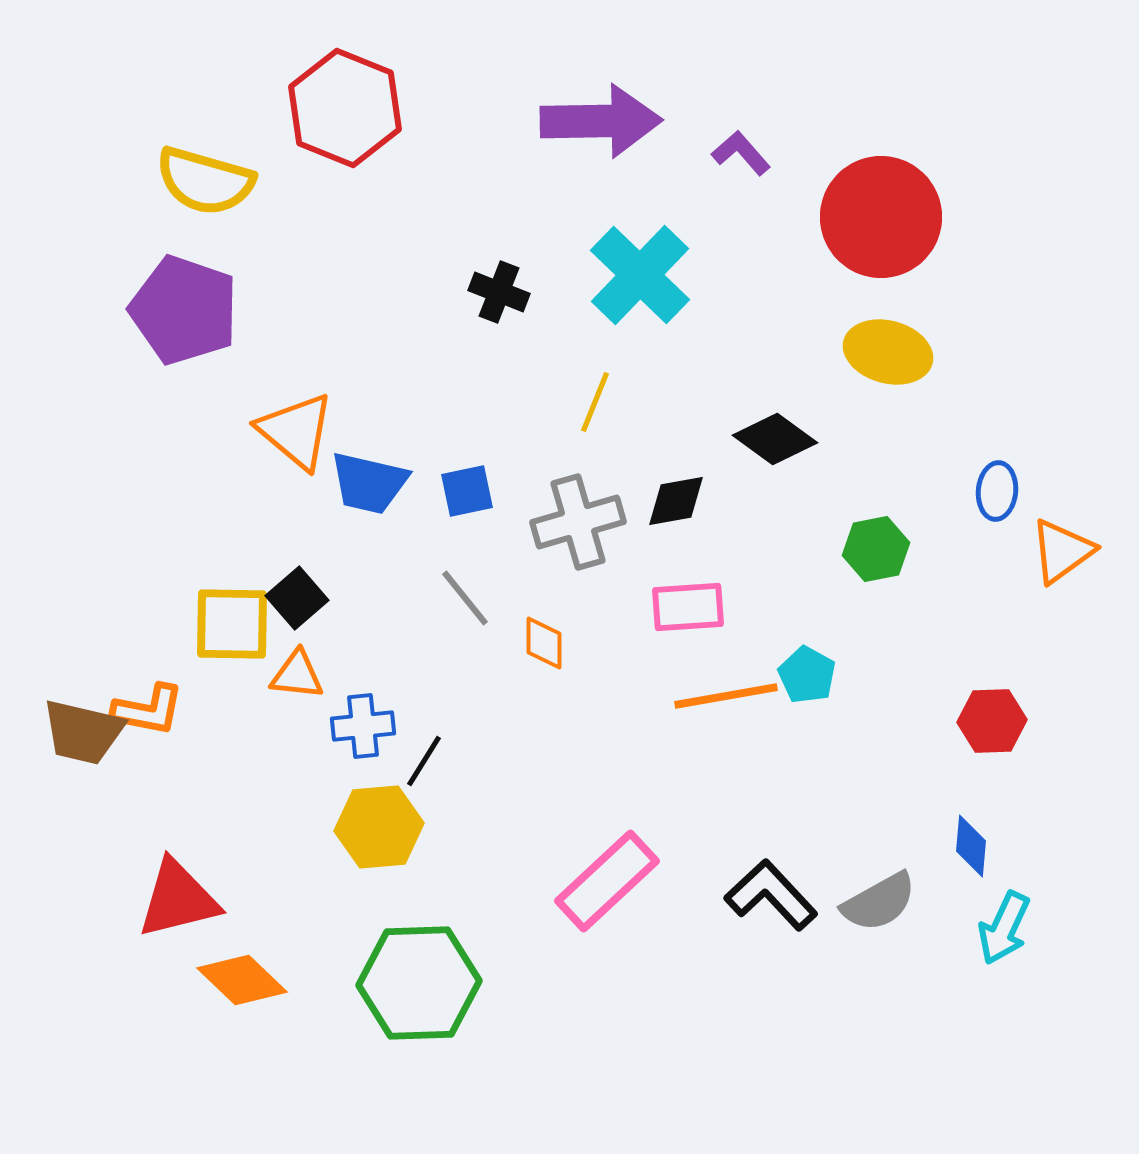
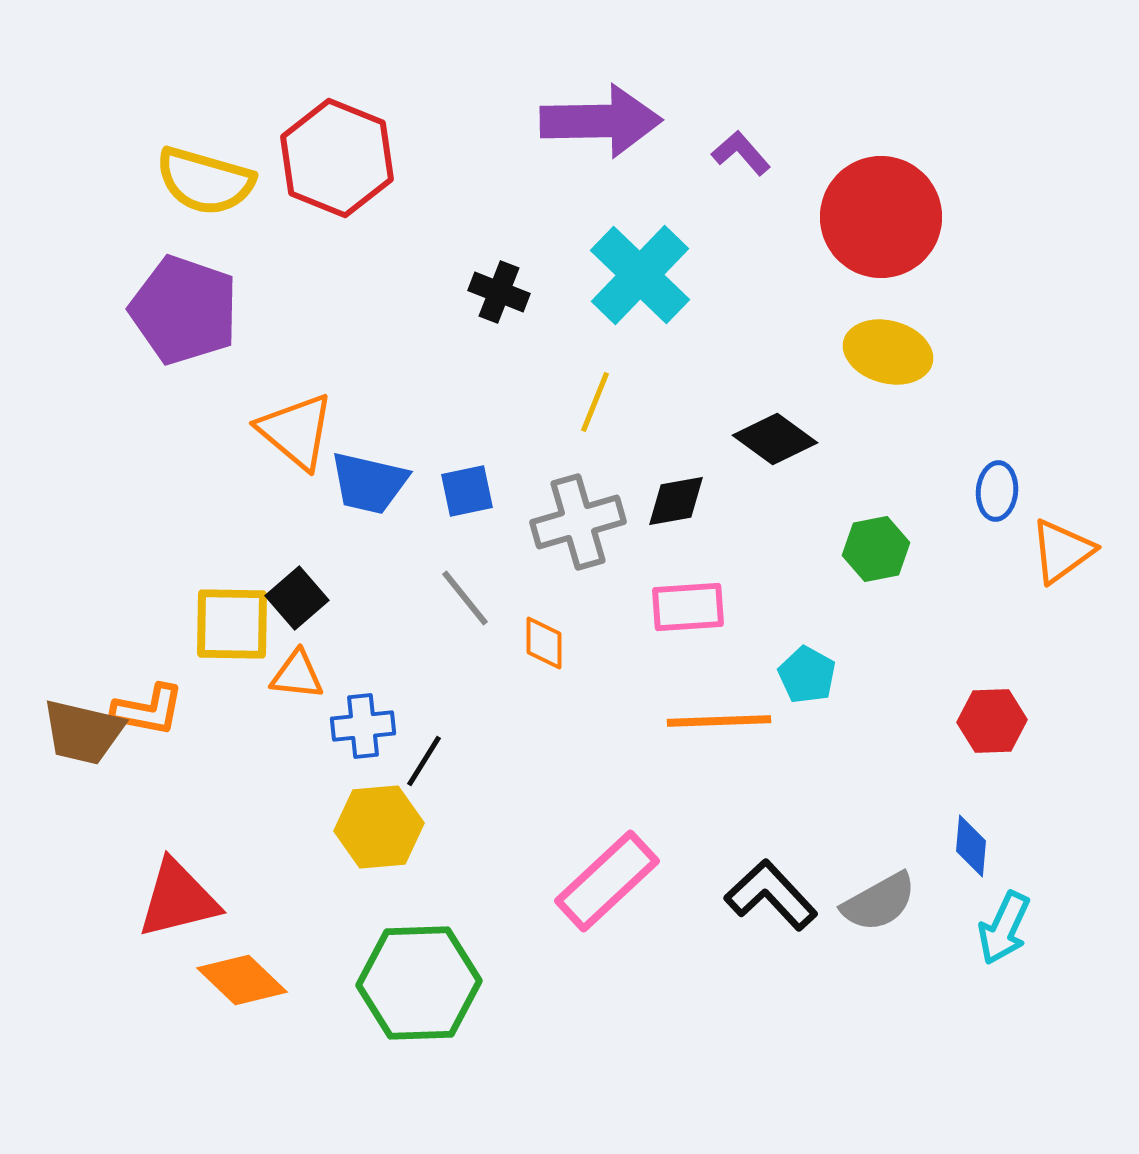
red hexagon at (345, 108): moved 8 px left, 50 px down
orange line at (726, 696): moved 7 px left, 25 px down; rotated 8 degrees clockwise
